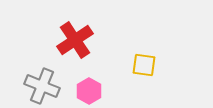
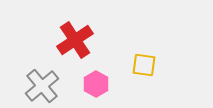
gray cross: rotated 28 degrees clockwise
pink hexagon: moved 7 px right, 7 px up
